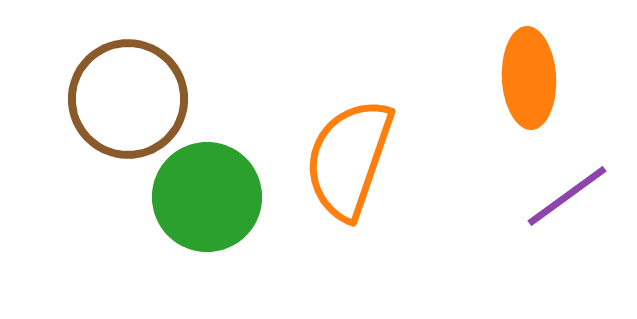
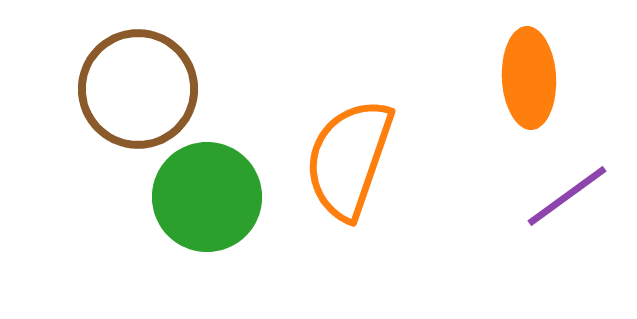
brown circle: moved 10 px right, 10 px up
